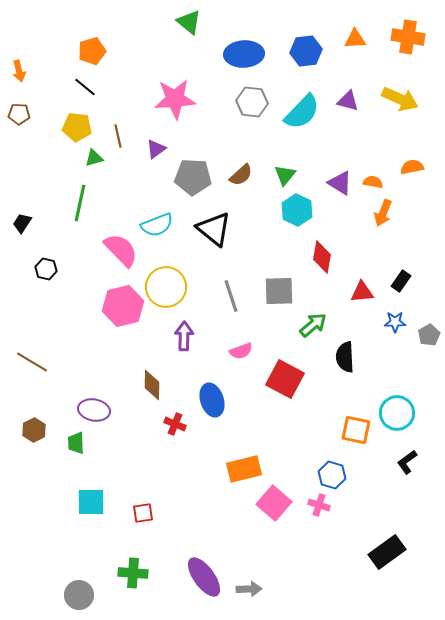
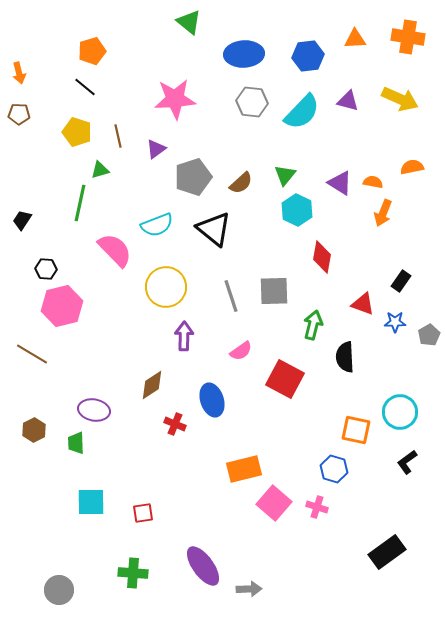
blue hexagon at (306, 51): moved 2 px right, 5 px down
orange arrow at (19, 71): moved 2 px down
yellow pentagon at (77, 127): moved 5 px down; rotated 12 degrees clockwise
green triangle at (94, 158): moved 6 px right, 12 px down
brown semicircle at (241, 175): moved 8 px down
gray pentagon at (193, 177): rotated 21 degrees counterclockwise
black trapezoid at (22, 223): moved 3 px up
pink semicircle at (121, 250): moved 6 px left
black hexagon at (46, 269): rotated 10 degrees counterclockwise
gray square at (279, 291): moved 5 px left
red triangle at (362, 292): moved 1 px right, 12 px down; rotated 25 degrees clockwise
pink hexagon at (123, 306): moved 61 px left
green arrow at (313, 325): rotated 36 degrees counterclockwise
pink semicircle at (241, 351): rotated 15 degrees counterclockwise
brown line at (32, 362): moved 8 px up
brown diamond at (152, 385): rotated 56 degrees clockwise
cyan circle at (397, 413): moved 3 px right, 1 px up
blue hexagon at (332, 475): moved 2 px right, 6 px up
pink cross at (319, 505): moved 2 px left, 2 px down
purple ellipse at (204, 577): moved 1 px left, 11 px up
gray circle at (79, 595): moved 20 px left, 5 px up
